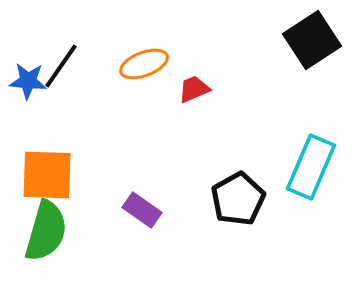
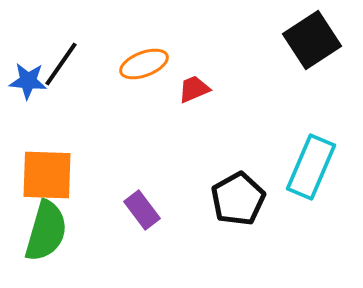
black line: moved 2 px up
purple rectangle: rotated 18 degrees clockwise
